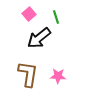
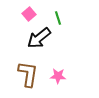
green line: moved 2 px right, 1 px down
